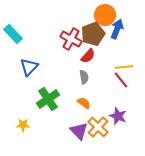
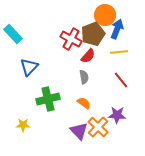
yellow line: moved 5 px left, 15 px up
green cross: rotated 20 degrees clockwise
purple star: moved 1 px left, 1 px up; rotated 18 degrees counterclockwise
